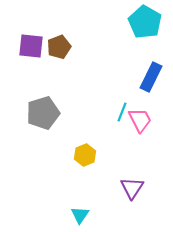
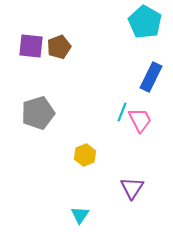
gray pentagon: moved 5 px left
